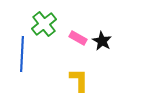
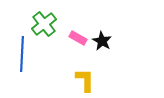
yellow L-shape: moved 6 px right
